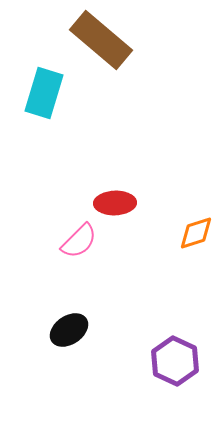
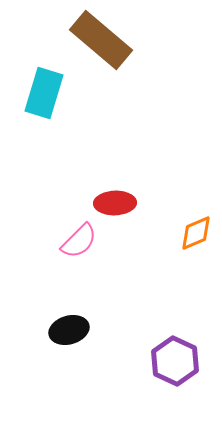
orange diamond: rotated 6 degrees counterclockwise
black ellipse: rotated 18 degrees clockwise
